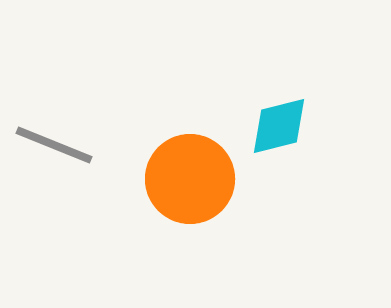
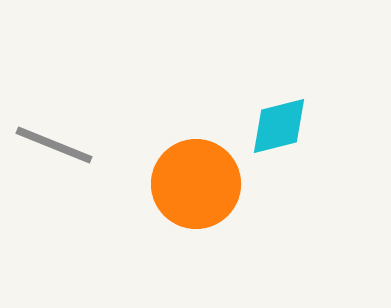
orange circle: moved 6 px right, 5 px down
